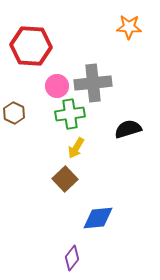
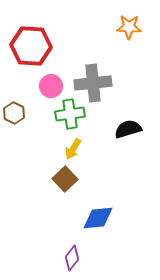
pink circle: moved 6 px left
yellow arrow: moved 3 px left, 1 px down
